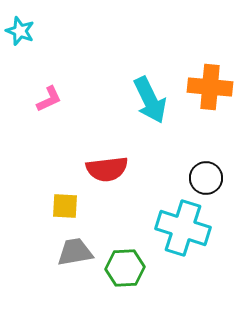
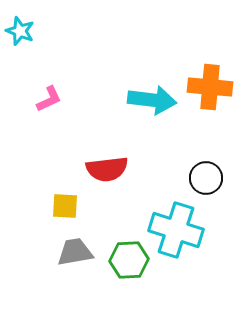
cyan arrow: moved 2 px right; rotated 57 degrees counterclockwise
cyan cross: moved 7 px left, 2 px down
green hexagon: moved 4 px right, 8 px up
